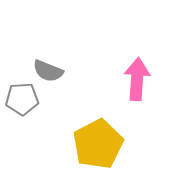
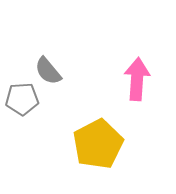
gray semicircle: rotated 28 degrees clockwise
